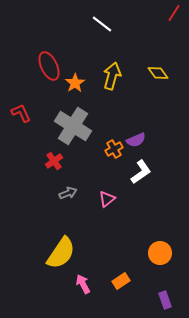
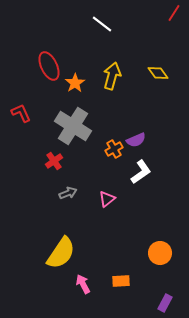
orange rectangle: rotated 30 degrees clockwise
purple rectangle: moved 3 px down; rotated 48 degrees clockwise
